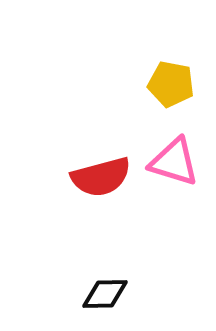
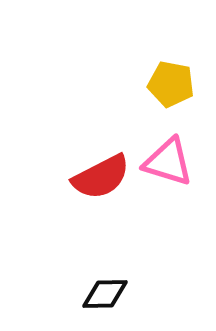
pink triangle: moved 6 px left
red semicircle: rotated 12 degrees counterclockwise
